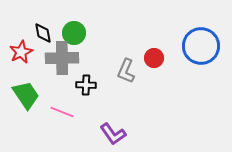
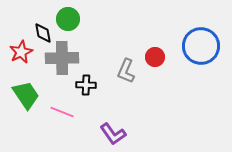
green circle: moved 6 px left, 14 px up
red circle: moved 1 px right, 1 px up
